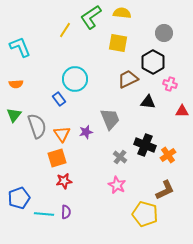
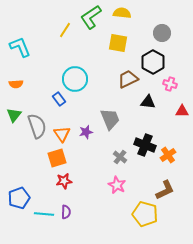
gray circle: moved 2 px left
